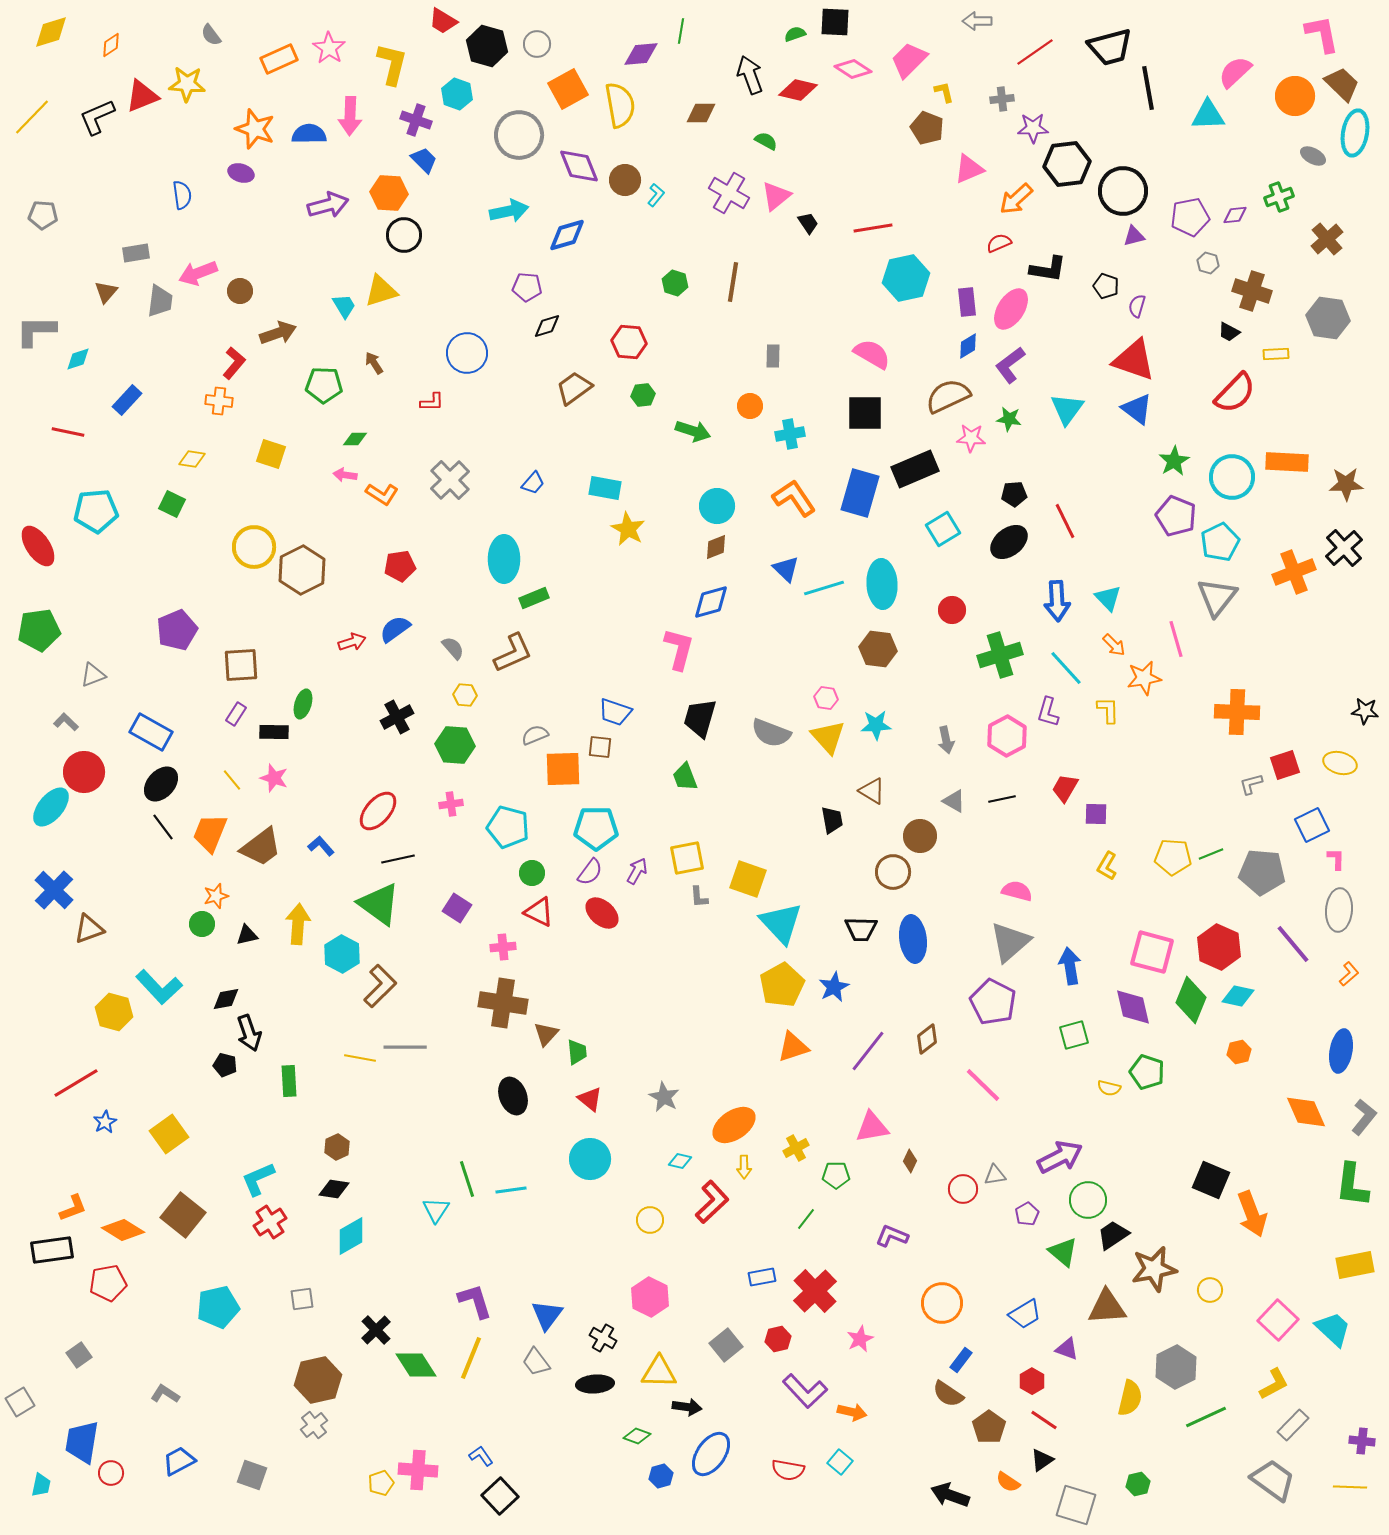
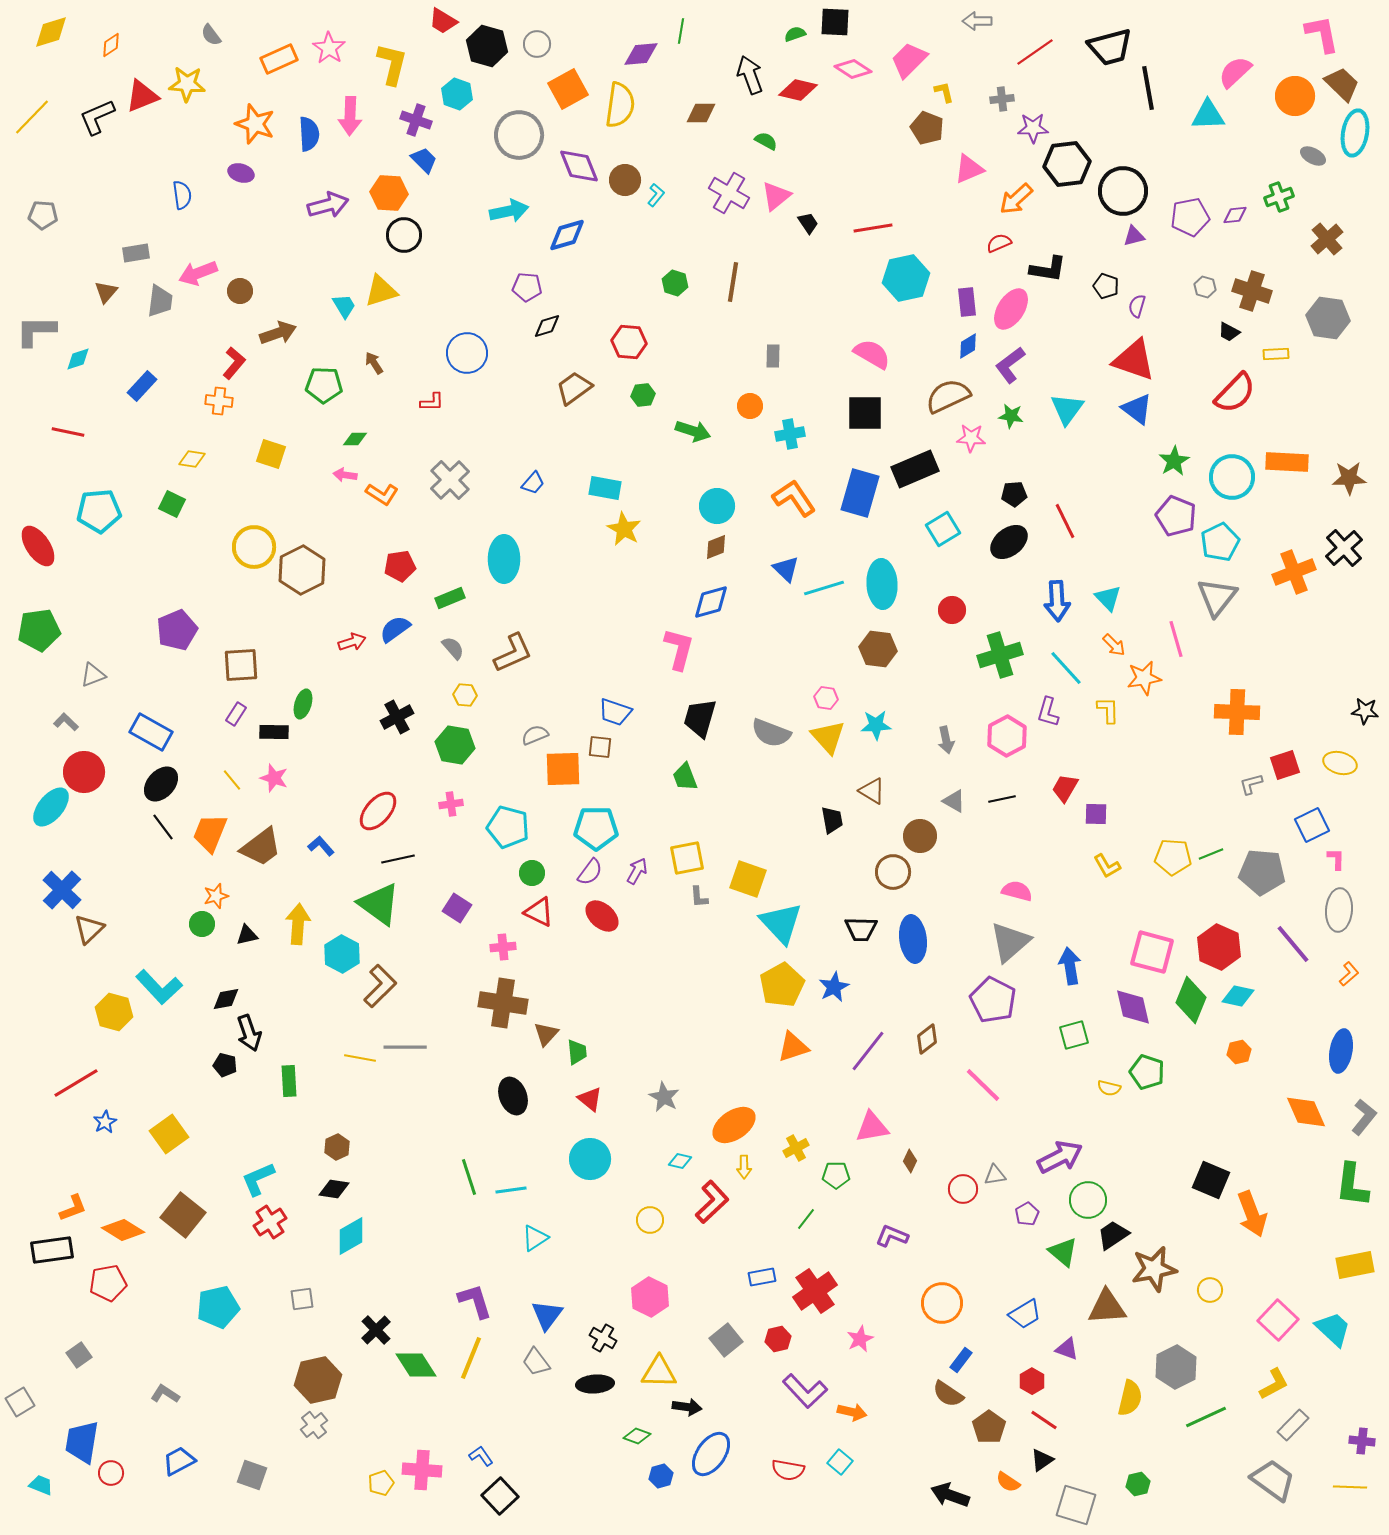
yellow semicircle at (620, 105): rotated 18 degrees clockwise
orange star at (255, 129): moved 5 px up
blue semicircle at (309, 134): rotated 88 degrees clockwise
gray hexagon at (1208, 263): moved 3 px left, 24 px down
blue rectangle at (127, 400): moved 15 px right, 14 px up
green star at (1009, 419): moved 2 px right, 3 px up
brown star at (1346, 484): moved 3 px right, 6 px up
cyan pentagon at (96, 511): moved 3 px right
yellow star at (628, 529): moved 4 px left
green rectangle at (534, 598): moved 84 px left
green hexagon at (455, 745): rotated 6 degrees clockwise
yellow L-shape at (1107, 866): rotated 60 degrees counterclockwise
blue cross at (54, 890): moved 8 px right
red ellipse at (602, 913): moved 3 px down
brown triangle at (89, 929): rotated 24 degrees counterclockwise
purple pentagon at (993, 1002): moved 2 px up
green line at (467, 1179): moved 2 px right, 2 px up
cyan triangle at (436, 1210): moved 99 px right, 28 px down; rotated 24 degrees clockwise
red cross at (815, 1291): rotated 9 degrees clockwise
gray square at (726, 1345): moved 5 px up
pink cross at (418, 1470): moved 4 px right
cyan trapezoid at (41, 1485): rotated 80 degrees counterclockwise
